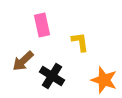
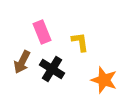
pink rectangle: moved 7 px down; rotated 10 degrees counterclockwise
brown arrow: moved 1 px left, 1 px down; rotated 20 degrees counterclockwise
black cross: moved 7 px up
